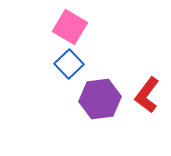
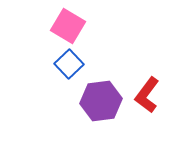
pink square: moved 2 px left, 1 px up
purple hexagon: moved 1 px right, 2 px down
